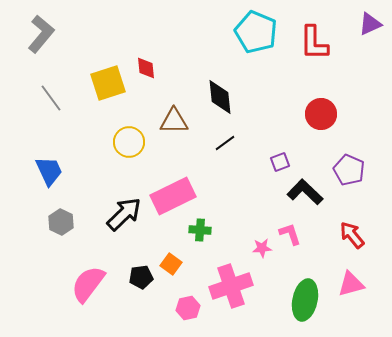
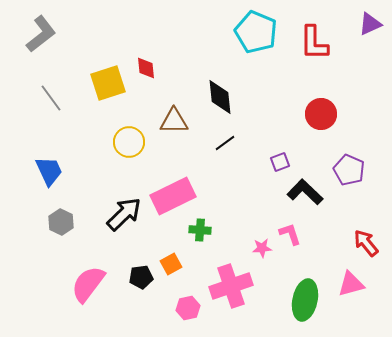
gray L-shape: rotated 12 degrees clockwise
red arrow: moved 14 px right, 8 px down
orange square: rotated 25 degrees clockwise
